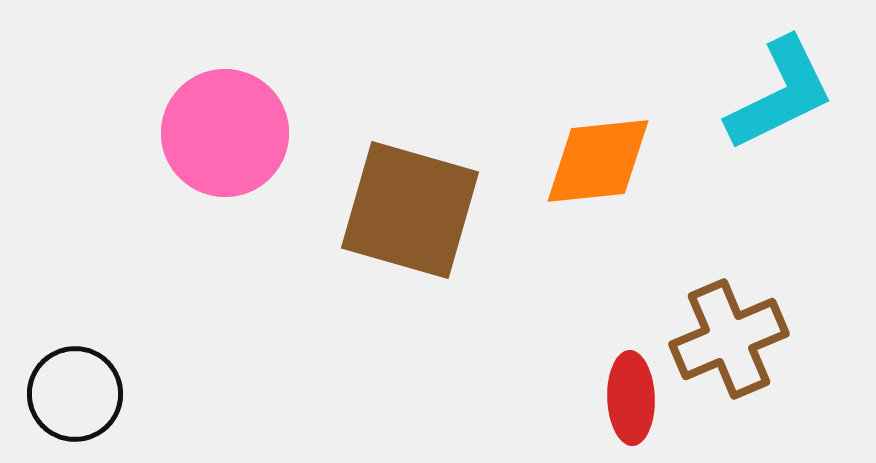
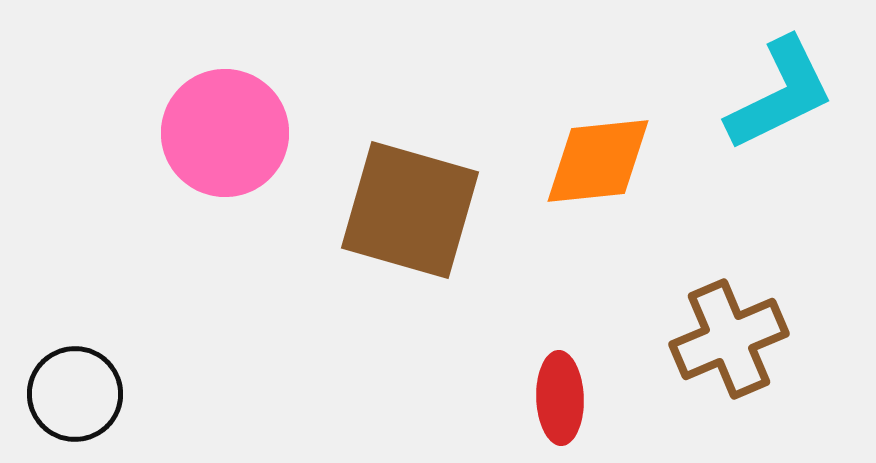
red ellipse: moved 71 px left
